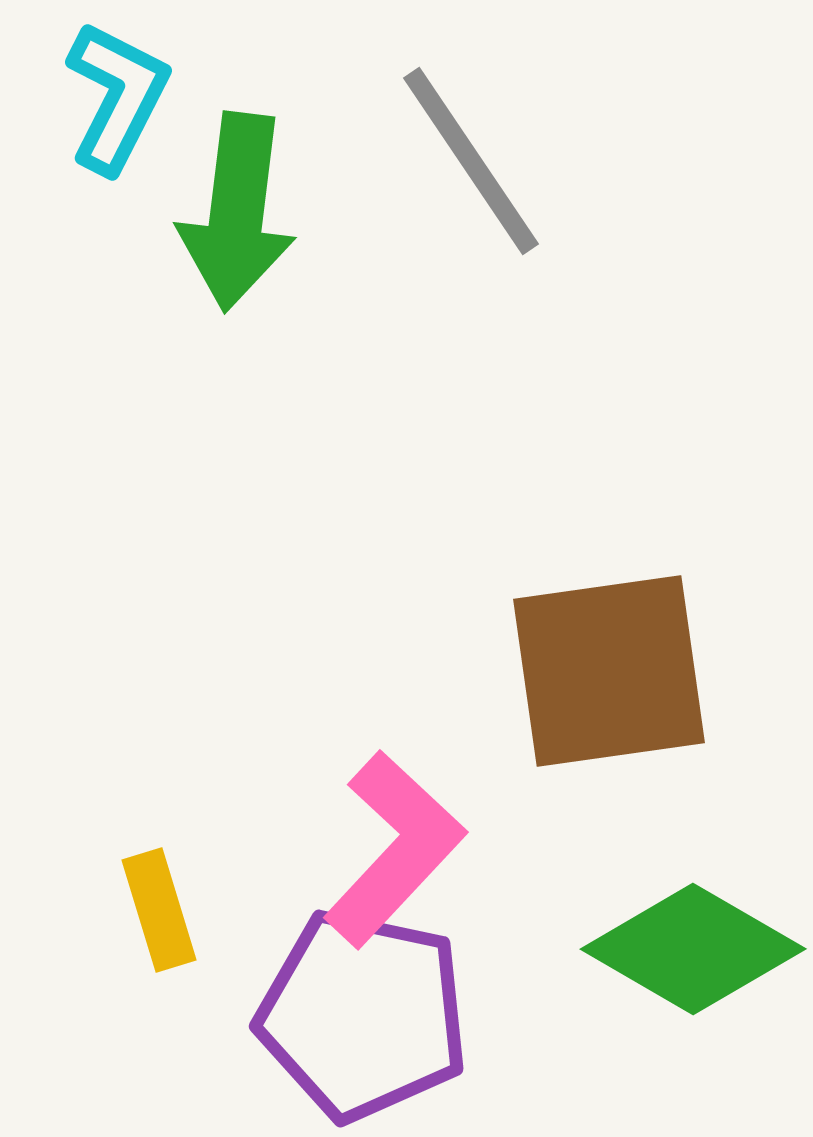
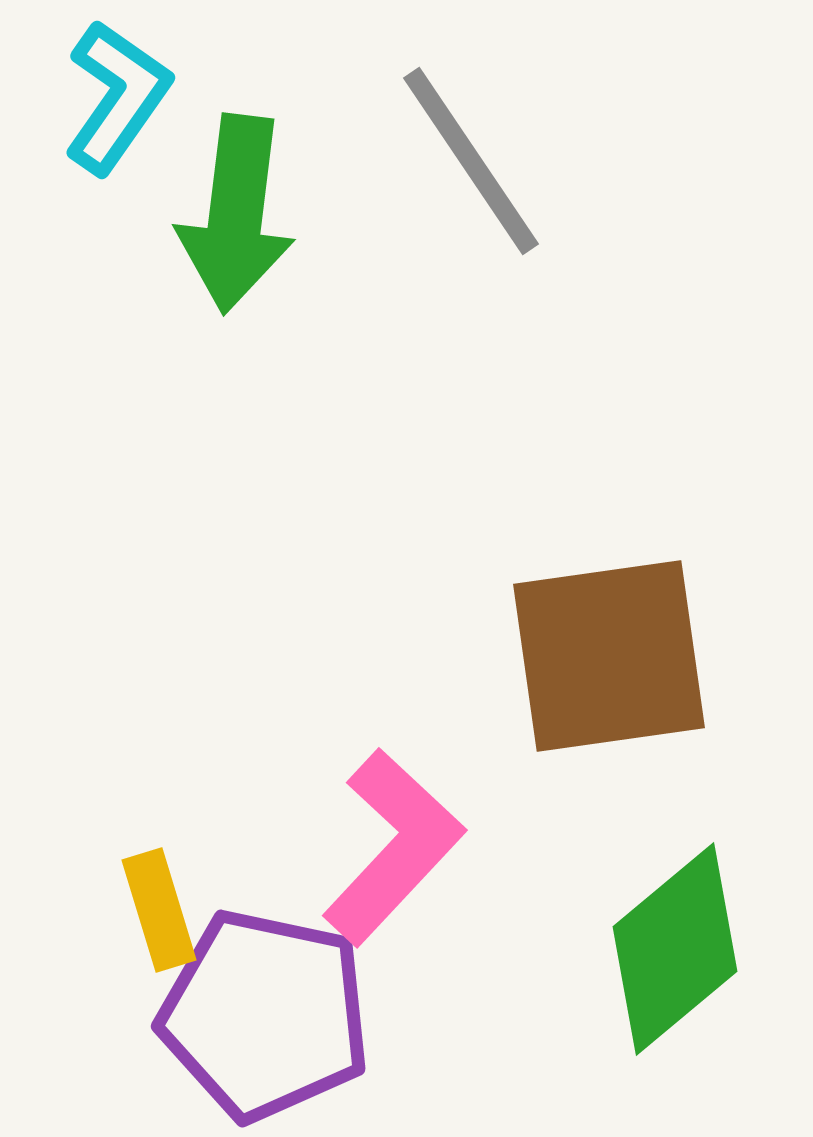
cyan L-shape: rotated 8 degrees clockwise
green arrow: moved 1 px left, 2 px down
brown square: moved 15 px up
pink L-shape: moved 1 px left, 2 px up
green diamond: moved 18 px left; rotated 70 degrees counterclockwise
purple pentagon: moved 98 px left
